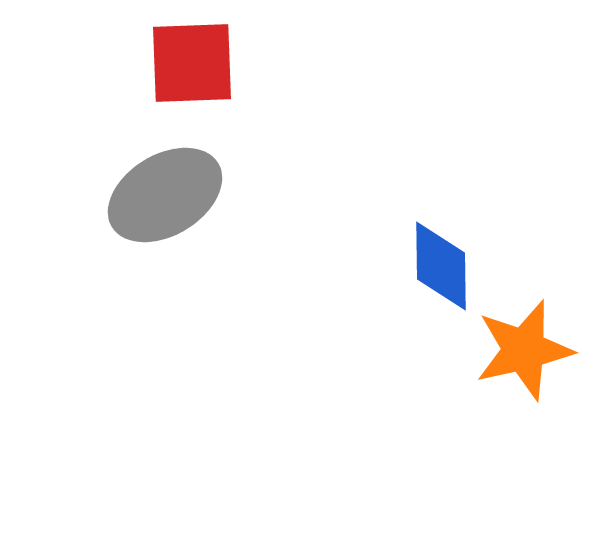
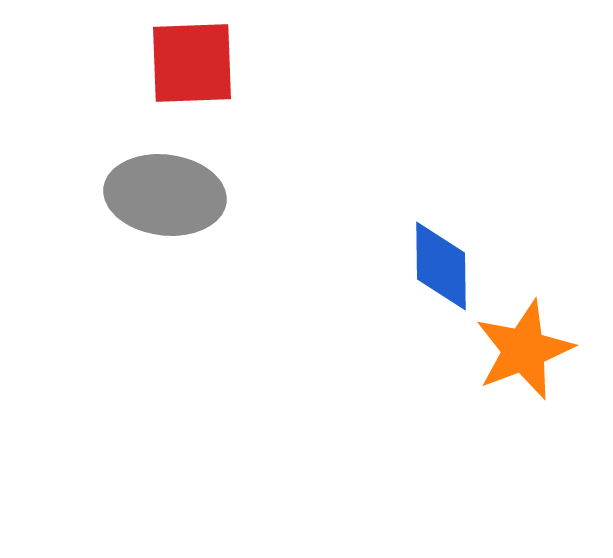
gray ellipse: rotated 38 degrees clockwise
orange star: rotated 8 degrees counterclockwise
